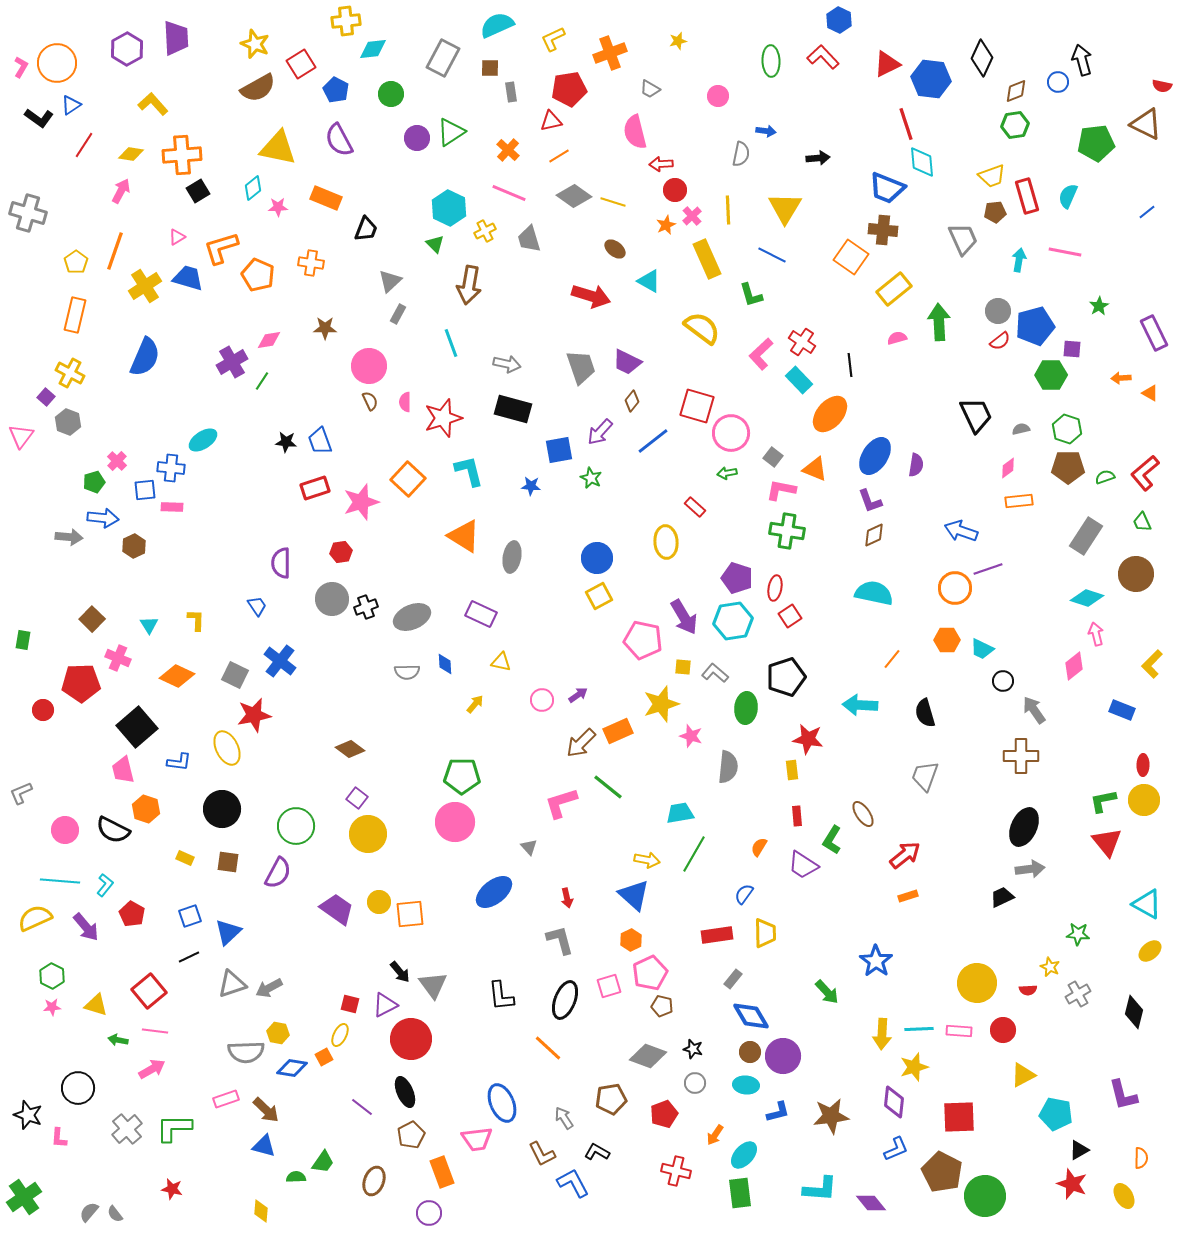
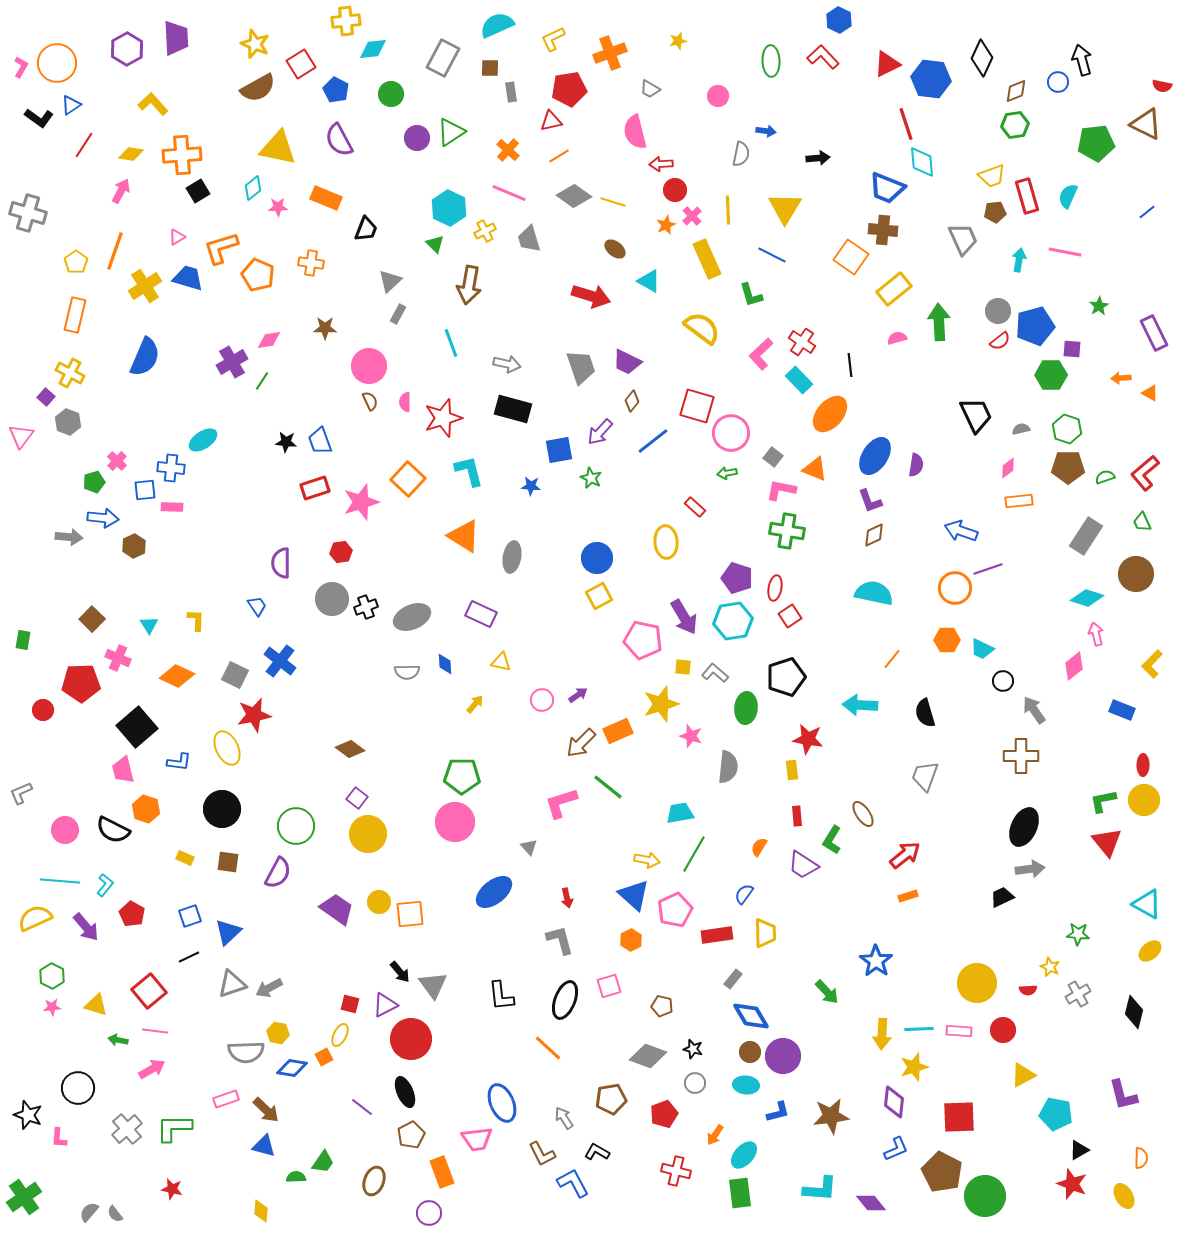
pink pentagon at (650, 973): moved 25 px right, 63 px up
